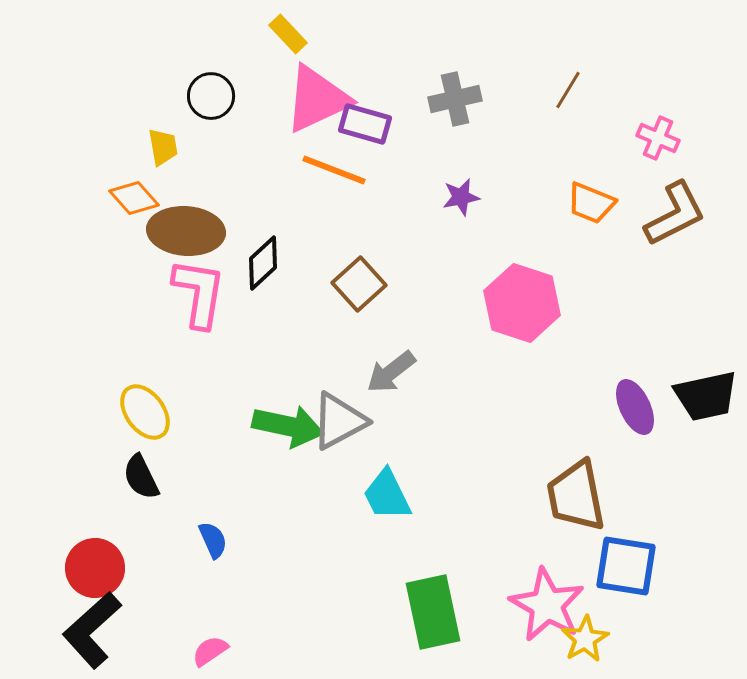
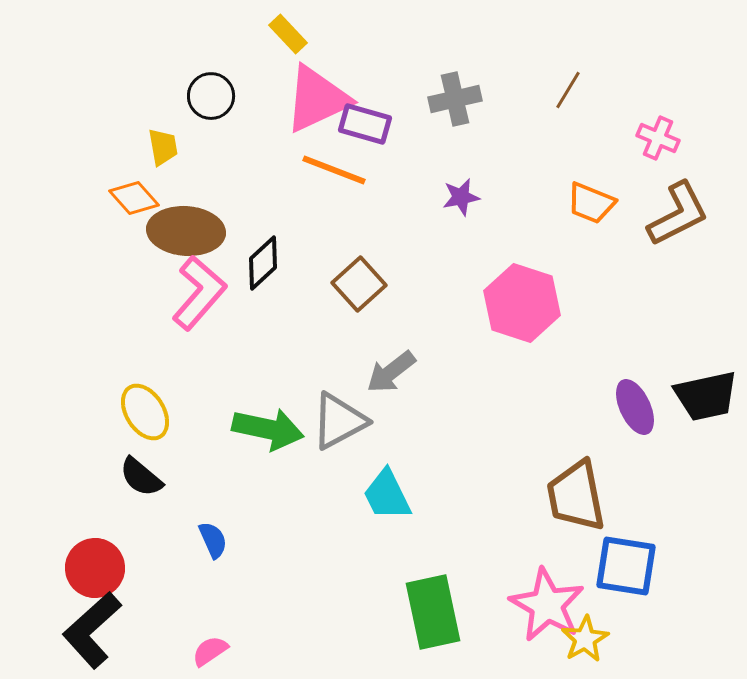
brown L-shape: moved 3 px right
pink L-shape: rotated 32 degrees clockwise
yellow ellipse: rotated 4 degrees clockwise
green arrow: moved 20 px left, 3 px down
black semicircle: rotated 24 degrees counterclockwise
